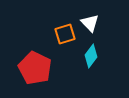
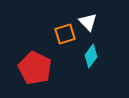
white triangle: moved 2 px left, 1 px up
